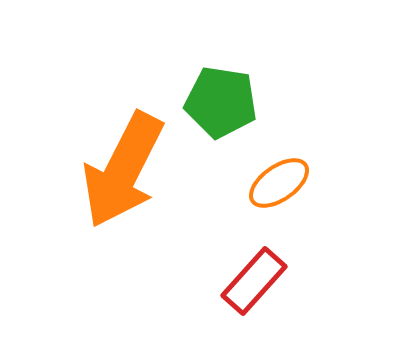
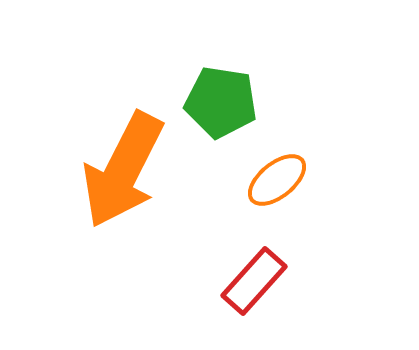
orange ellipse: moved 2 px left, 3 px up; rotated 4 degrees counterclockwise
